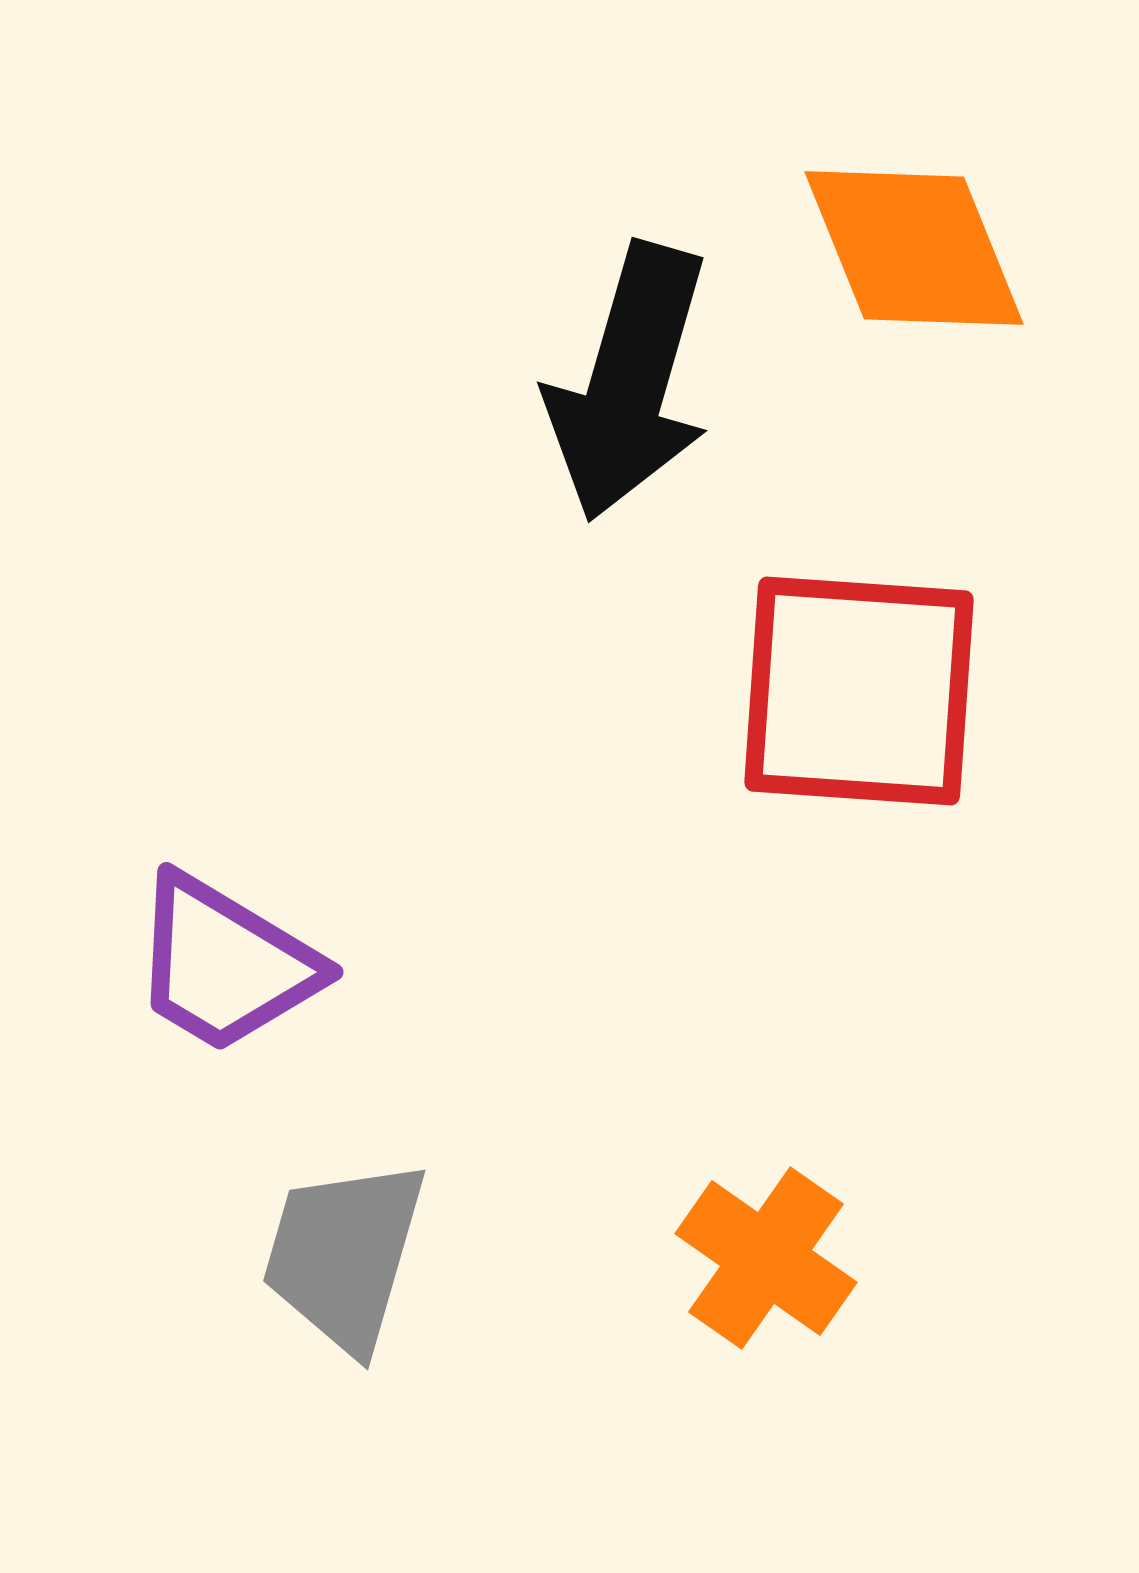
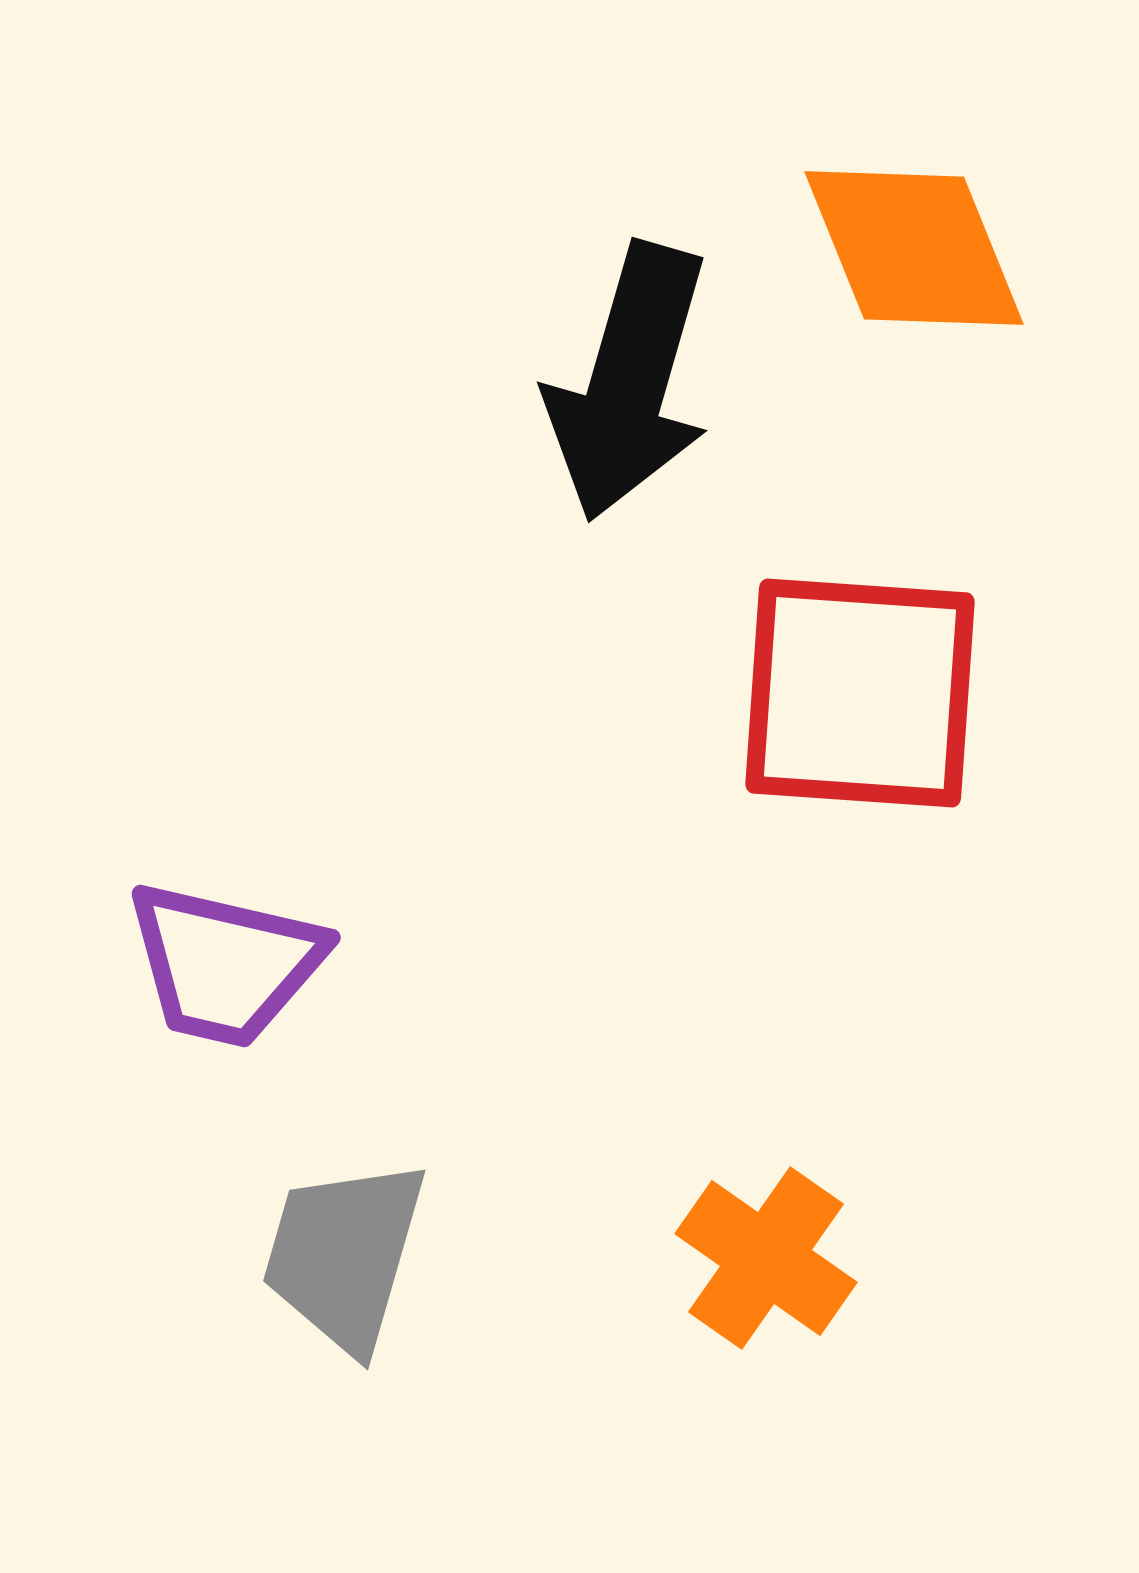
red square: moved 1 px right, 2 px down
purple trapezoid: rotated 18 degrees counterclockwise
